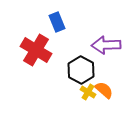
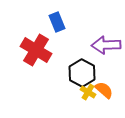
black hexagon: moved 1 px right, 3 px down
